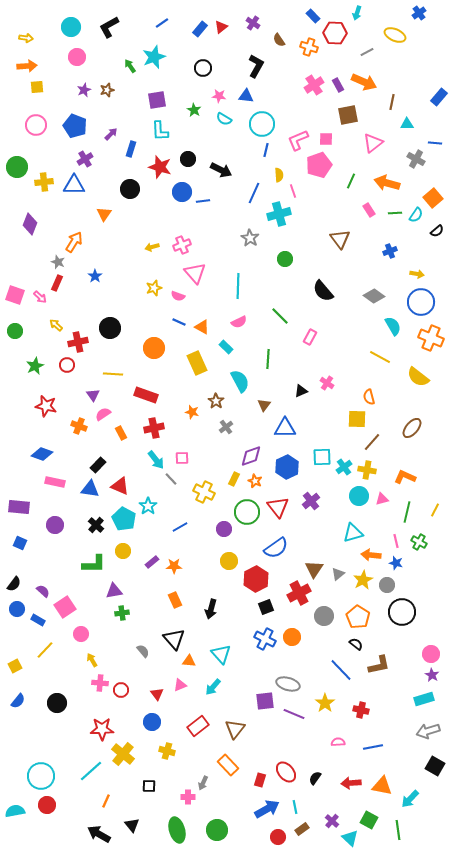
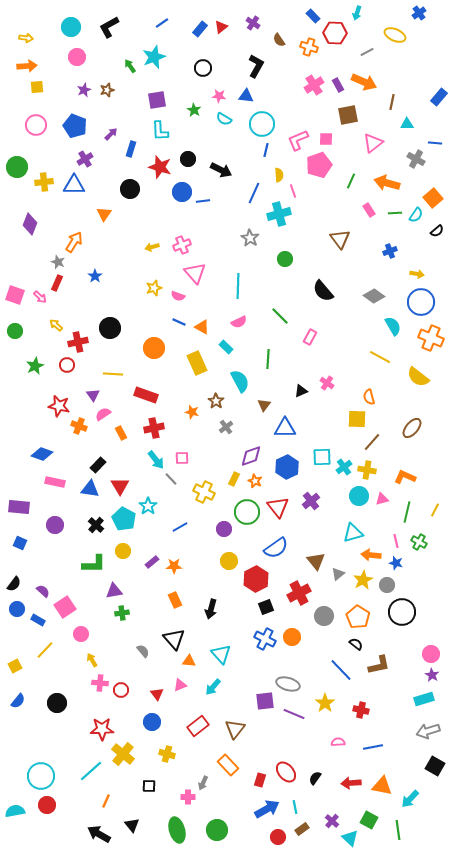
red star at (46, 406): moved 13 px right
red triangle at (120, 486): rotated 36 degrees clockwise
brown triangle at (314, 569): moved 2 px right, 8 px up; rotated 12 degrees counterclockwise
yellow cross at (167, 751): moved 3 px down
